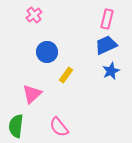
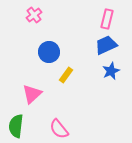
blue circle: moved 2 px right
pink semicircle: moved 2 px down
